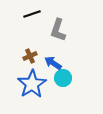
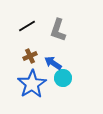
black line: moved 5 px left, 12 px down; rotated 12 degrees counterclockwise
